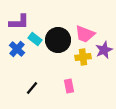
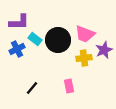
blue cross: rotated 21 degrees clockwise
yellow cross: moved 1 px right, 1 px down
